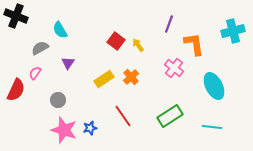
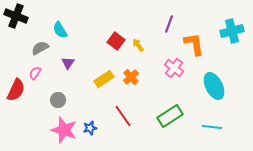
cyan cross: moved 1 px left
